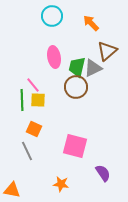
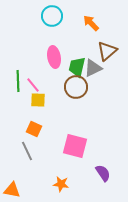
green line: moved 4 px left, 19 px up
